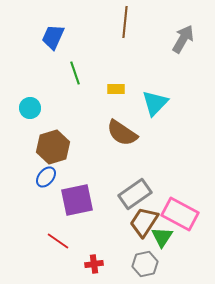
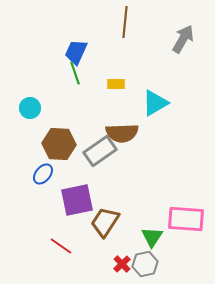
blue trapezoid: moved 23 px right, 15 px down
yellow rectangle: moved 5 px up
cyan triangle: rotated 16 degrees clockwise
brown semicircle: rotated 36 degrees counterclockwise
brown hexagon: moved 6 px right, 3 px up; rotated 20 degrees clockwise
blue ellipse: moved 3 px left, 3 px up
gray rectangle: moved 35 px left, 43 px up
pink rectangle: moved 6 px right, 5 px down; rotated 24 degrees counterclockwise
brown trapezoid: moved 39 px left
green triangle: moved 10 px left
red line: moved 3 px right, 5 px down
red cross: moved 28 px right; rotated 36 degrees counterclockwise
